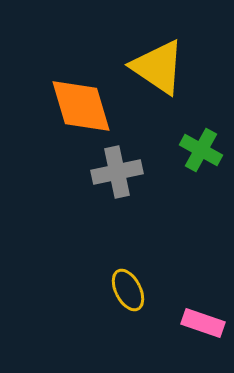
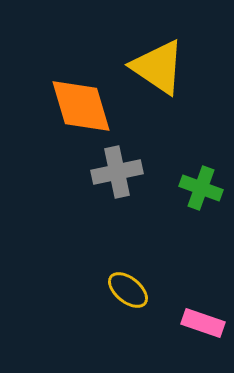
green cross: moved 38 px down; rotated 9 degrees counterclockwise
yellow ellipse: rotated 24 degrees counterclockwise
